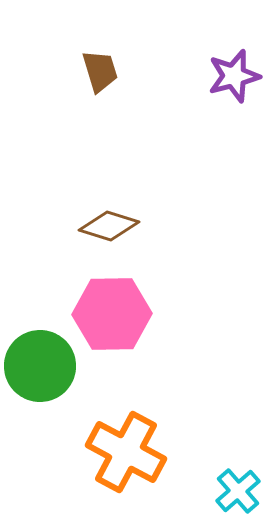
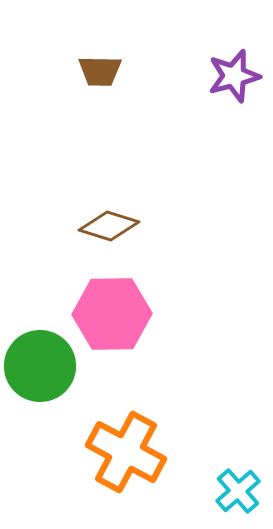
brown trapezoid: rotated 108 degrees clockwise
